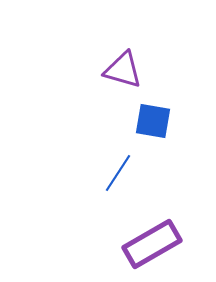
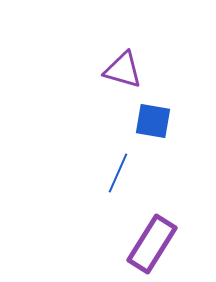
blue line: rotated 9 degrees counterclockwise
purple rectangle: rotated 28 degrees counterclockwise
